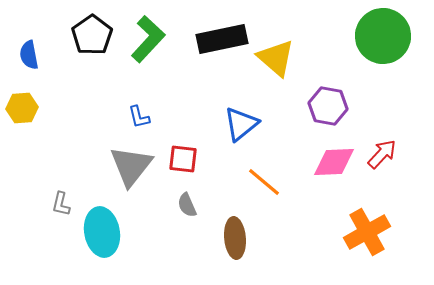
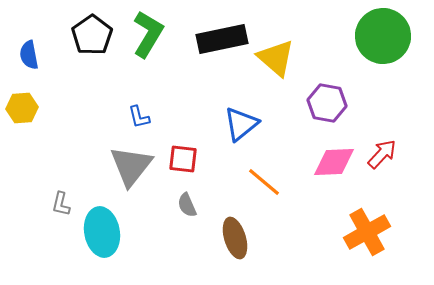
green L-shape: moved 5 px up; rotated 12 degrees counterclockwise
purple hexagon: moved 1 px left, 3 px up
brown ellipse: rotated 12 degrees counterclockwise
